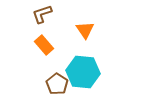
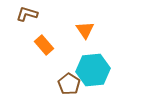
brown L-shape: moved 15 px left; rotated 35 degrees clockwise
cyan hexagon: moved 10 px right, 2 px up; rotated 12 degrees counterclockwise
brown pentagon: moved 12 px right
